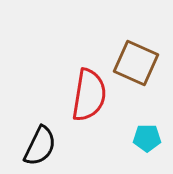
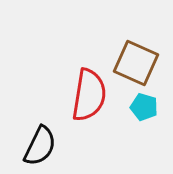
cyan pentagon: moved 3 px left, 31 px up; rotated 16 degrees clockwise
